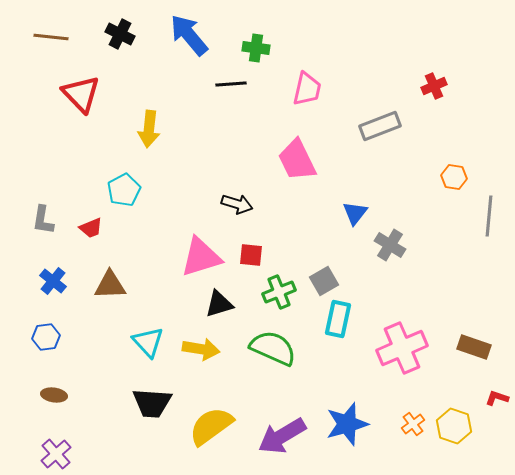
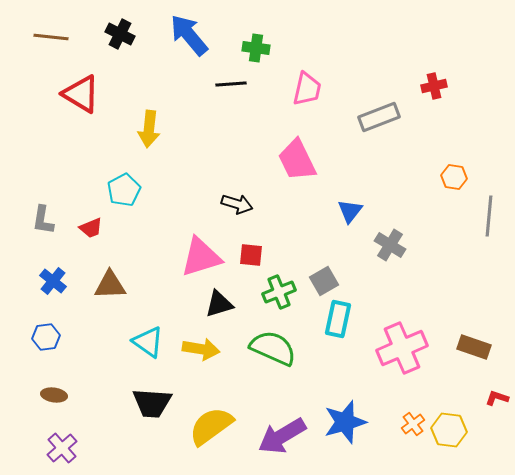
red cross at (434, 86): rotated 10 degrees clockwise
red triangle at (81, 94): rotated 15 degrees counterclockwise
gray rectangle at (380, 126): moved 1 px left, 9 px up
blue triangle at (355, 213): moved 5 px left, 2 px up
cyan triangle at (148, 342): rotated 12 degrees counterclockwise
blue star at (347, 424): moved 2 px left, 2 px up
yellow hexagon at (454, 426): moved 5 px left, 4 px down; rotated 12 degrees counterclockwise
purple cross at (56, 454): moved 6 px right, 6 px up
